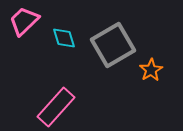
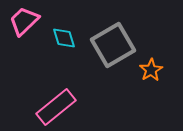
pink rectangle: rotated 9 degrees clockwise
